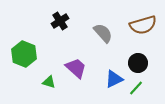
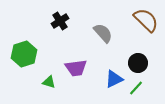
brown semicircle: moved 3 px right, 5 px up; rotated 120 degrees counterclockwise
green hexagon: rotated 20 degrees clockwise
purple trapezoid: rotated 130 degrees clockwise
